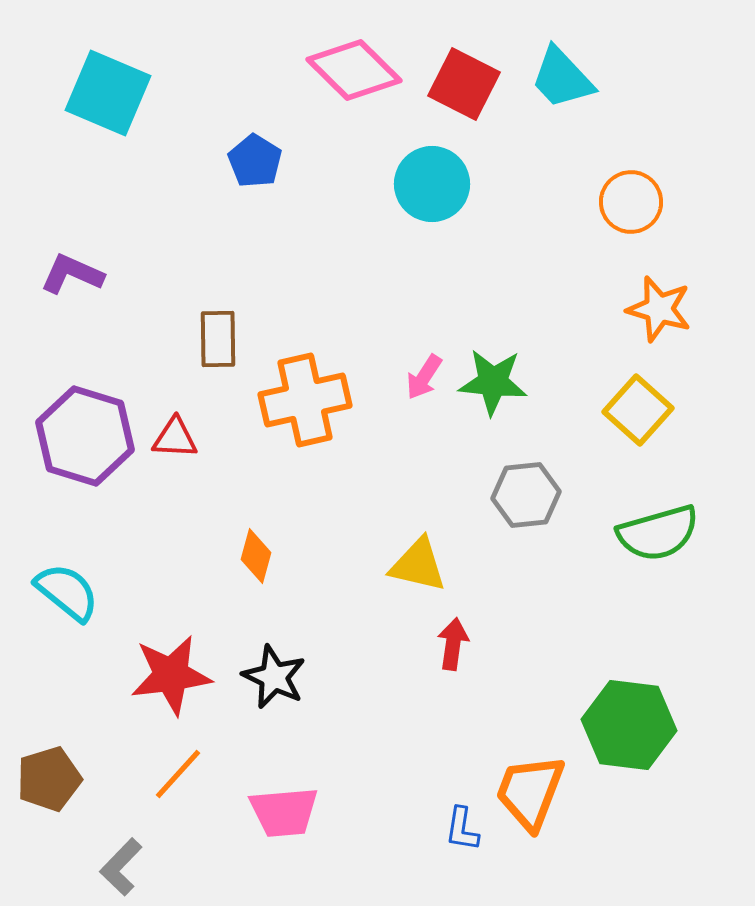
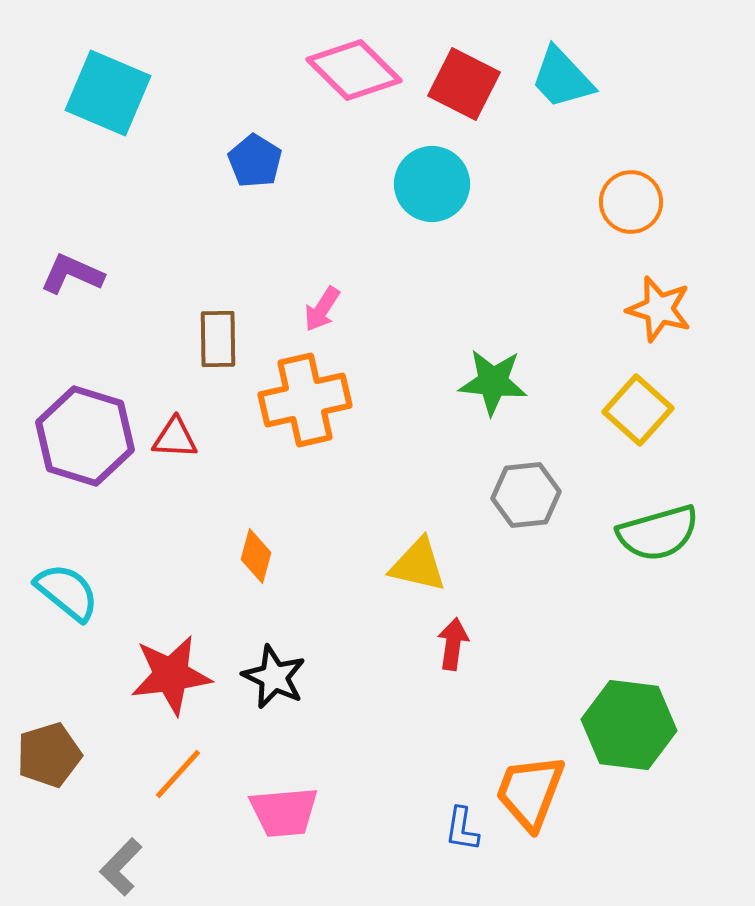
pink arrow: moved 102 px left, 68 px up
brown pentagon: moved 24 px up
